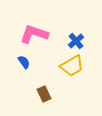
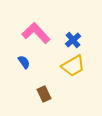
pink L-shape: moved 2 px right, 1 px up; rotated 28 degrees clockwise
blue cross: moved 3 px left, 1 px up
yellow trapezoid: moved 1 px right
